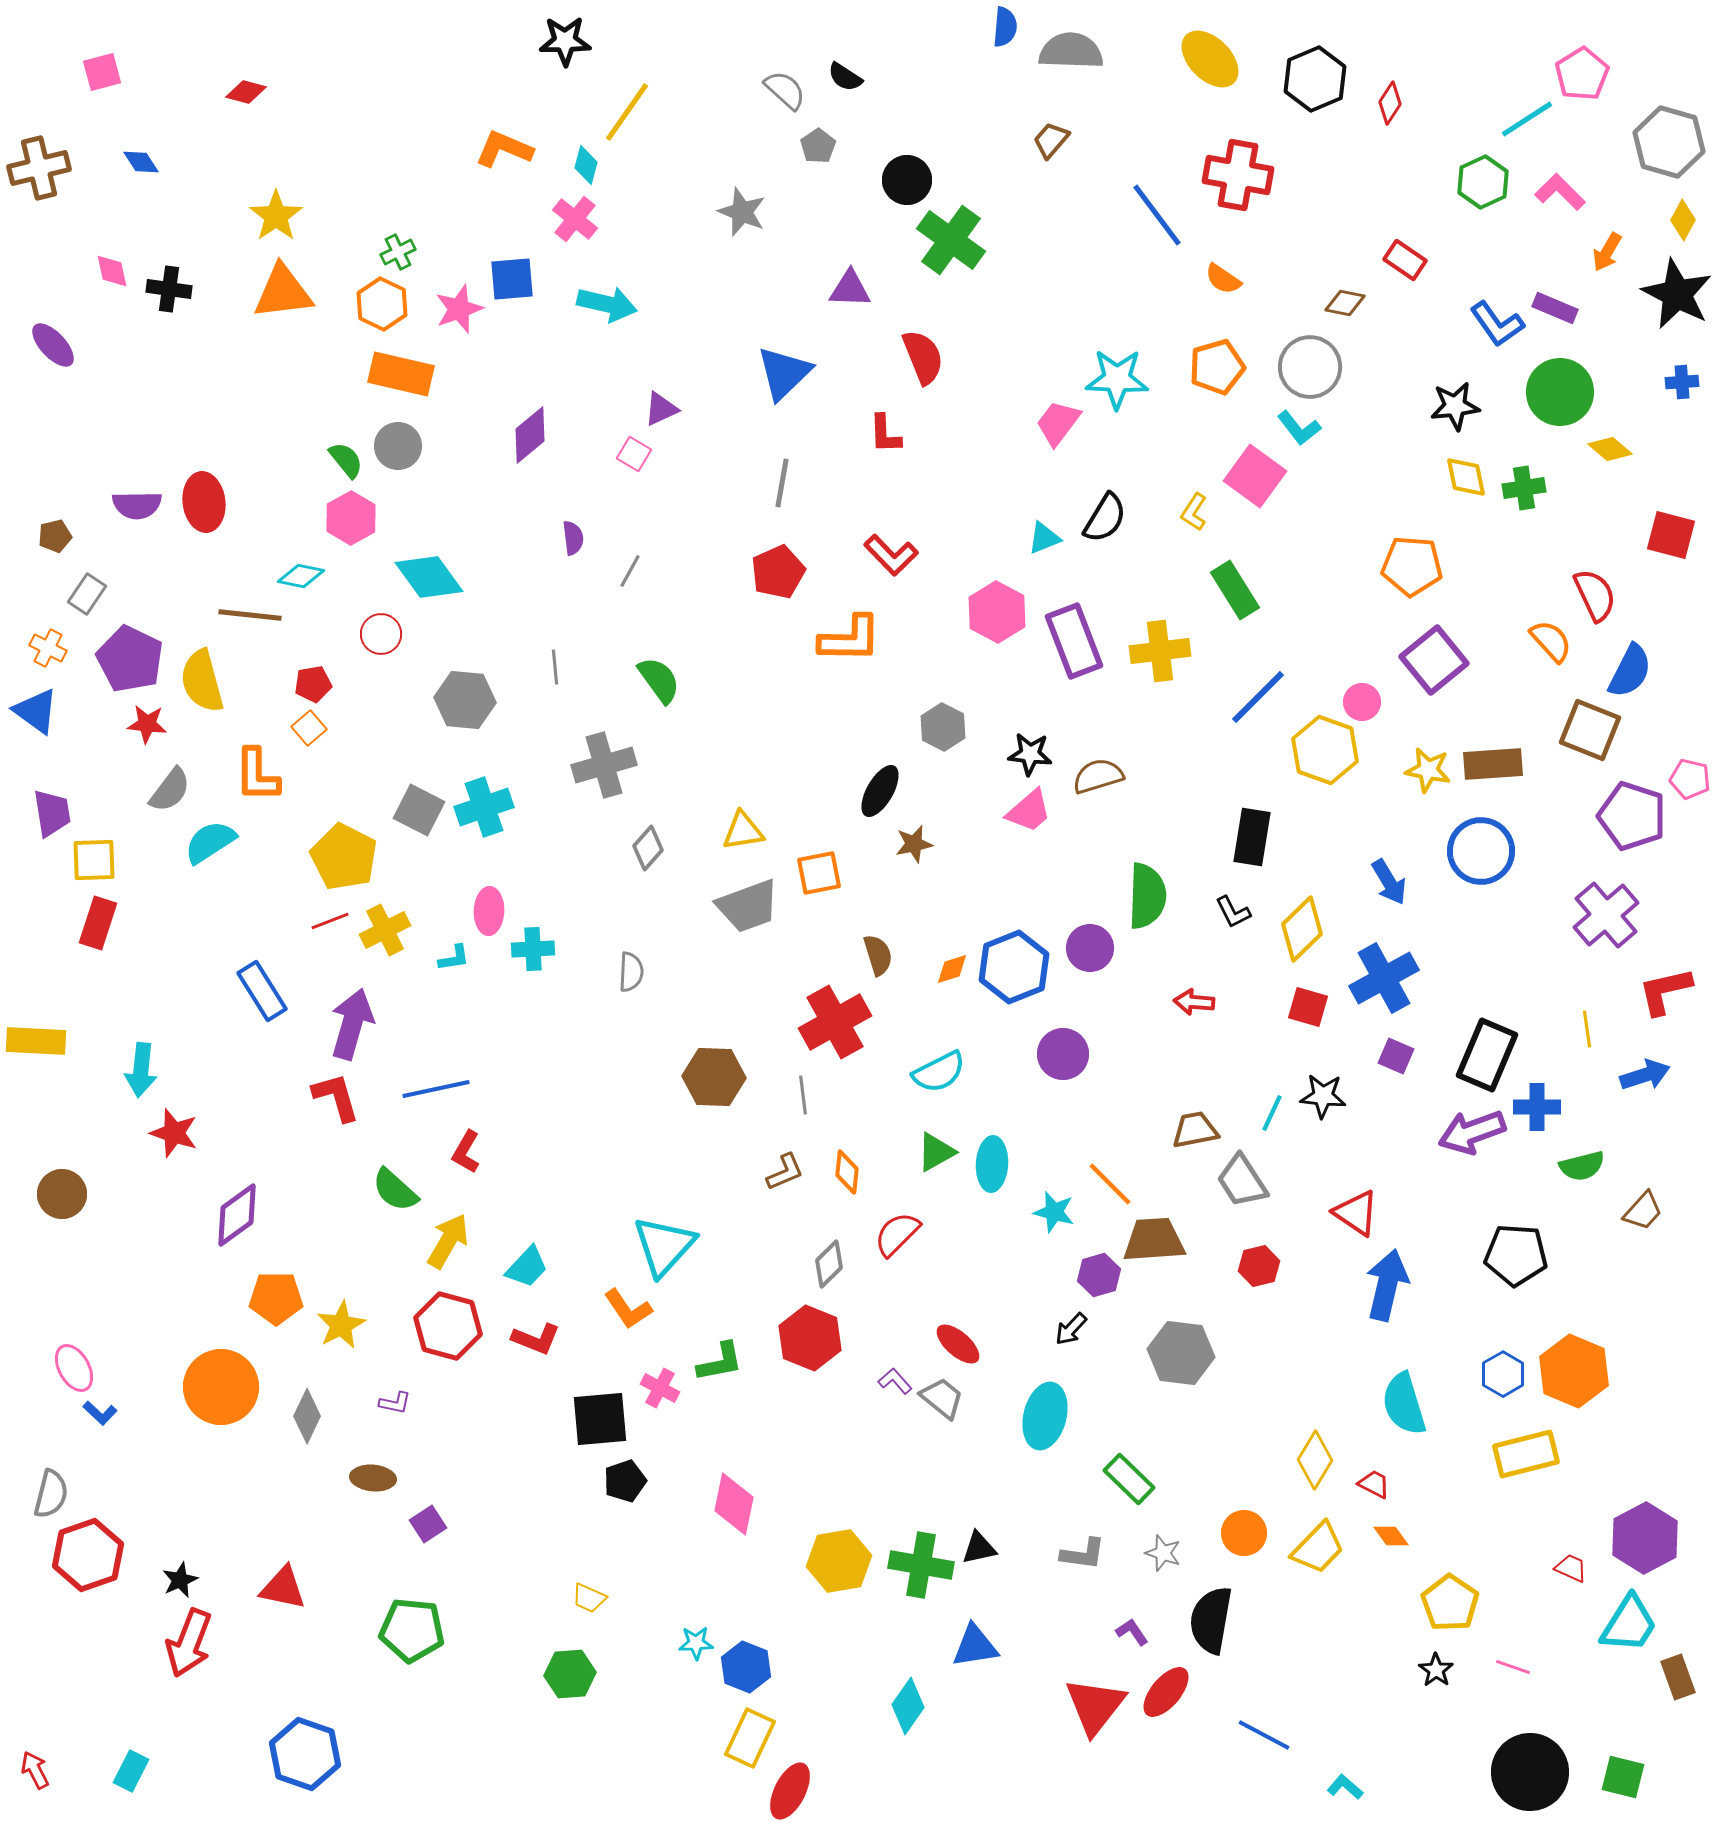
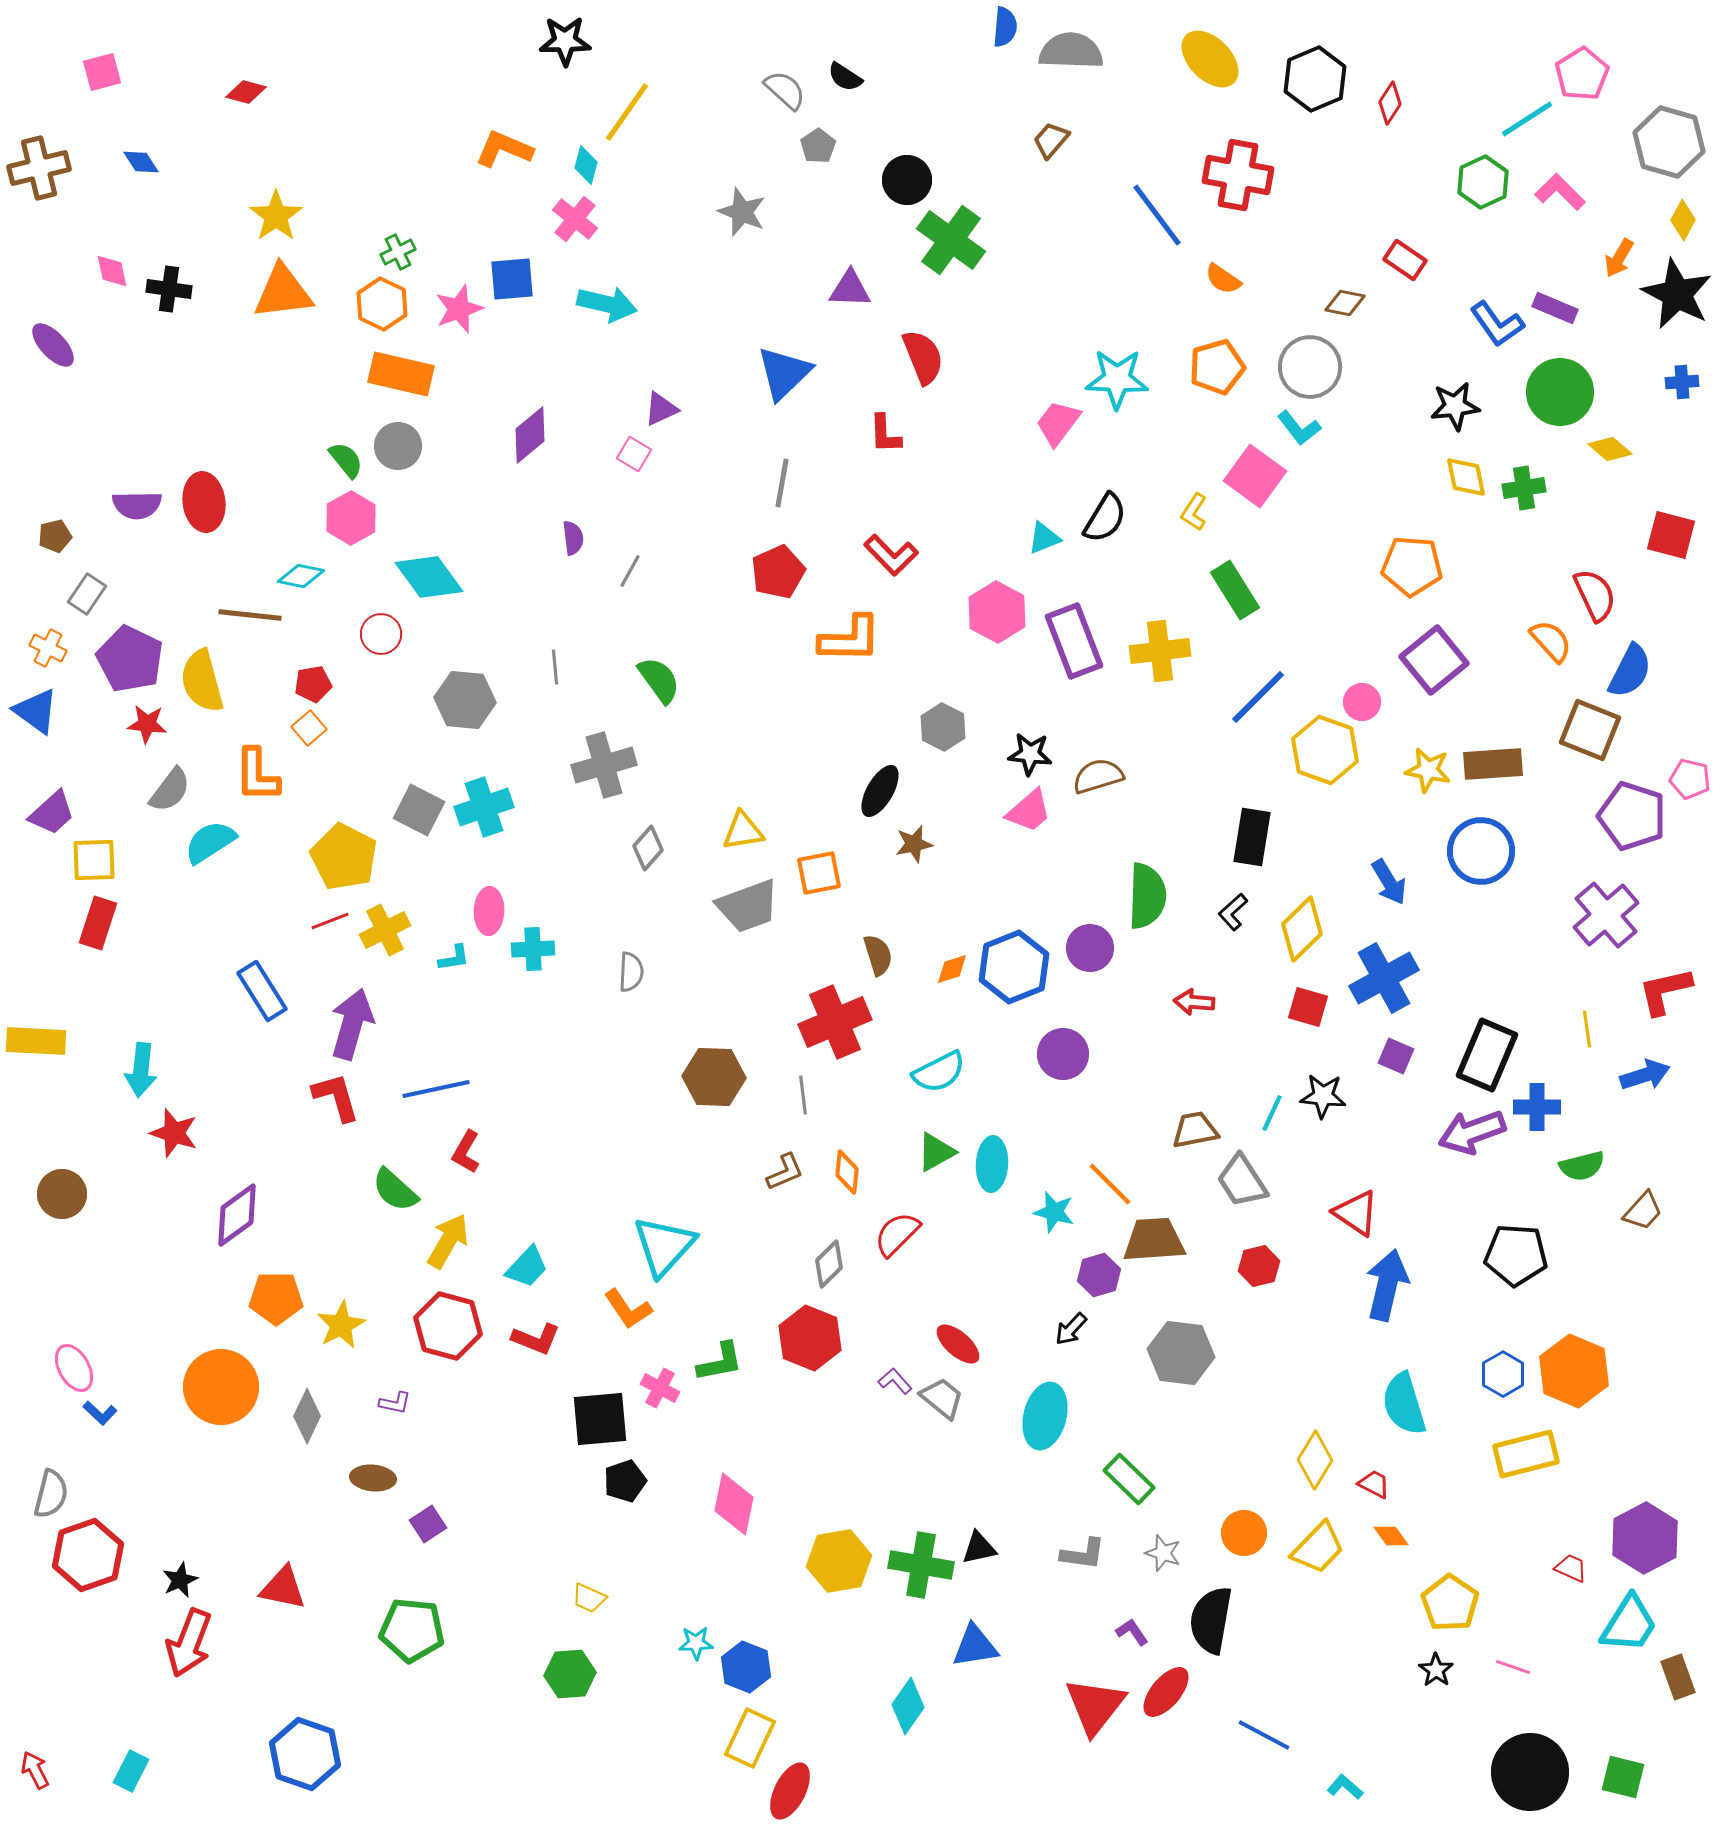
orange arrow at (1607, 252): moved 12 px right, 6 px down
purple trapezoid at (52, 813): rotated 57 degrees clockwise
black L-shape at (1233, 912): rotated 75 degrees clockwise
red cross at (835, 1022): rotated 6 degrees clockwise
